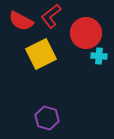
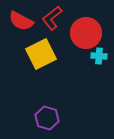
red L-shape: moved 1 px right, 2 px down
